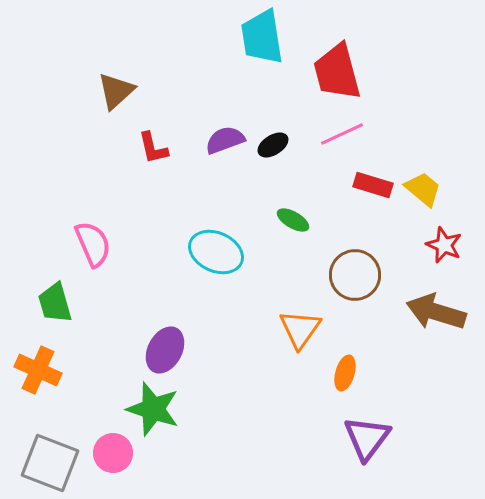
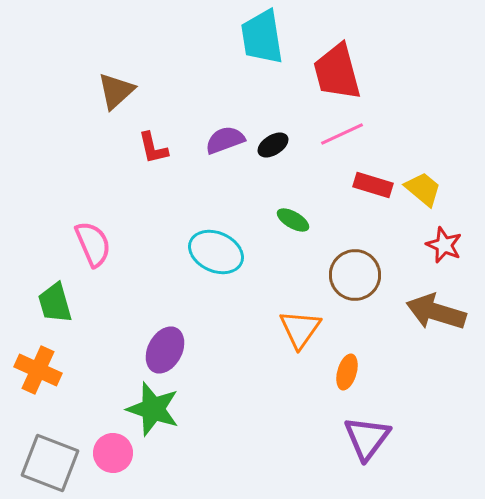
orange ellipse: moved 2 px right, 1 px up
